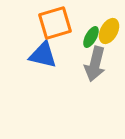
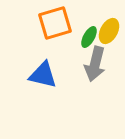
green ellipse: moved 2 px left
blue triangle: moved 20 px down
